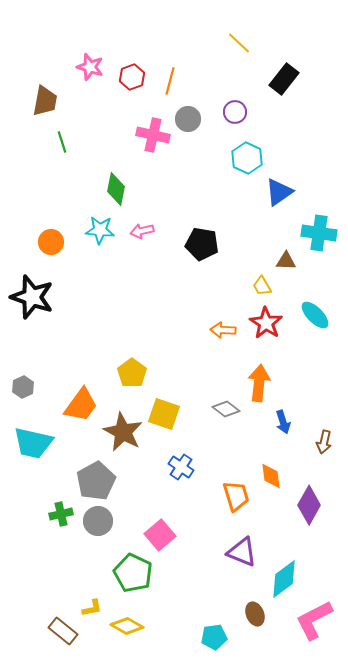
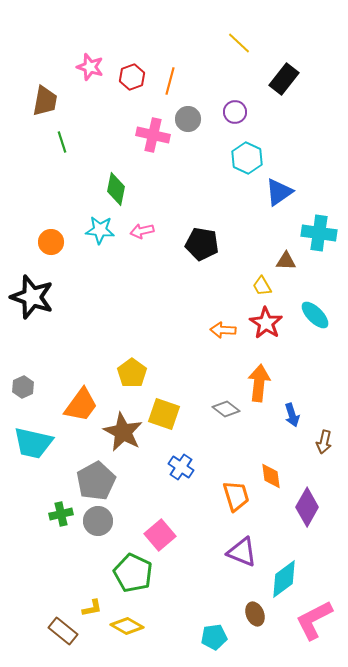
blue arrow at (283, 422): moved 9 px right, 7 px up
purple diamond at (309, 505): moved 2 px left, 2 px down
